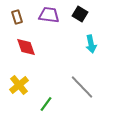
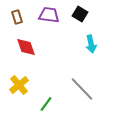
gray line: moved 2 px down
